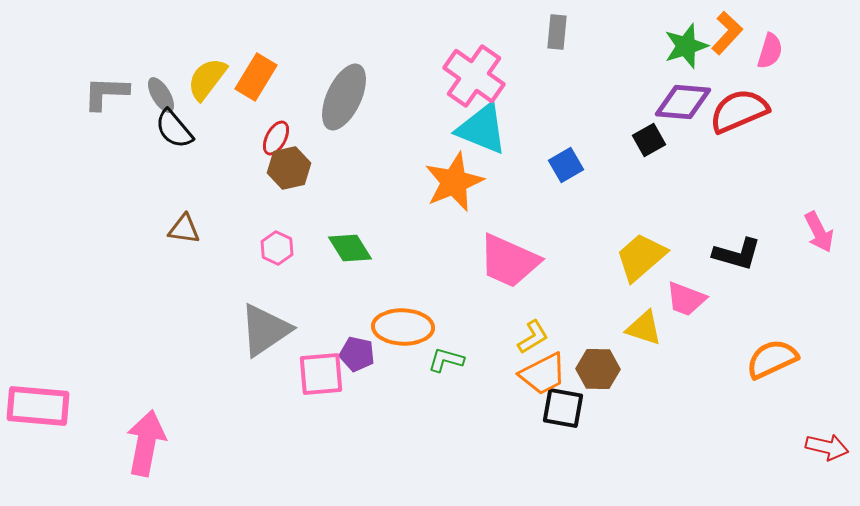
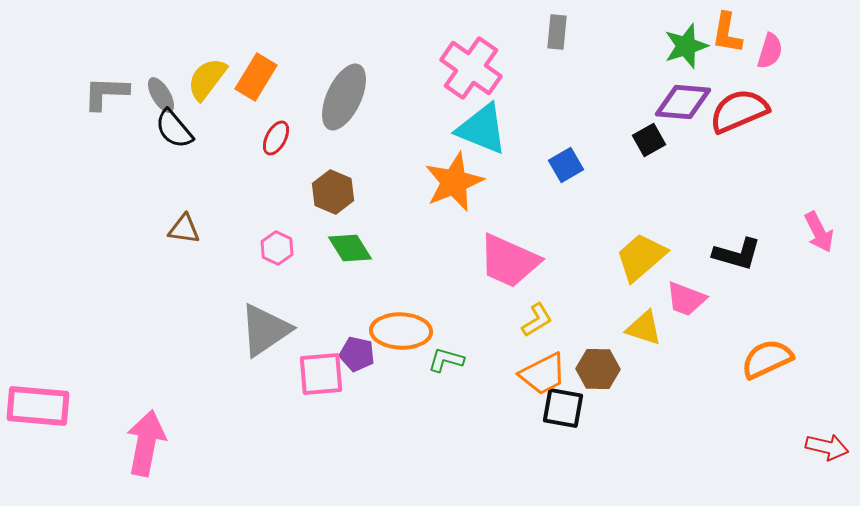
orange L-shape at (727, 33): rotated 147 degrees clockwise
pink cross at (474, 76): moved 3 px left, 8 px up
brown hexagon at (289, 168): moved 44 px right, 24 px down; rotated 24 degrees counterclockwise
orange ellipse at (403, 327): moved 2 px left, 4 px down
yellow L-shape at (533, 337): moved 4 px right, 17 px up
orange semicircle at (772, 359): moved 5 px left
